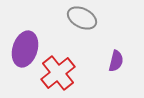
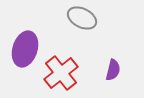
purple semicircle: moved 3 px left, 9 px down
red cross: moved 3 px right
